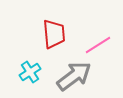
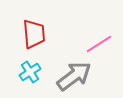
red trapezoid: moved 20 px left
pink line: moved 1 px right, 1 px up
